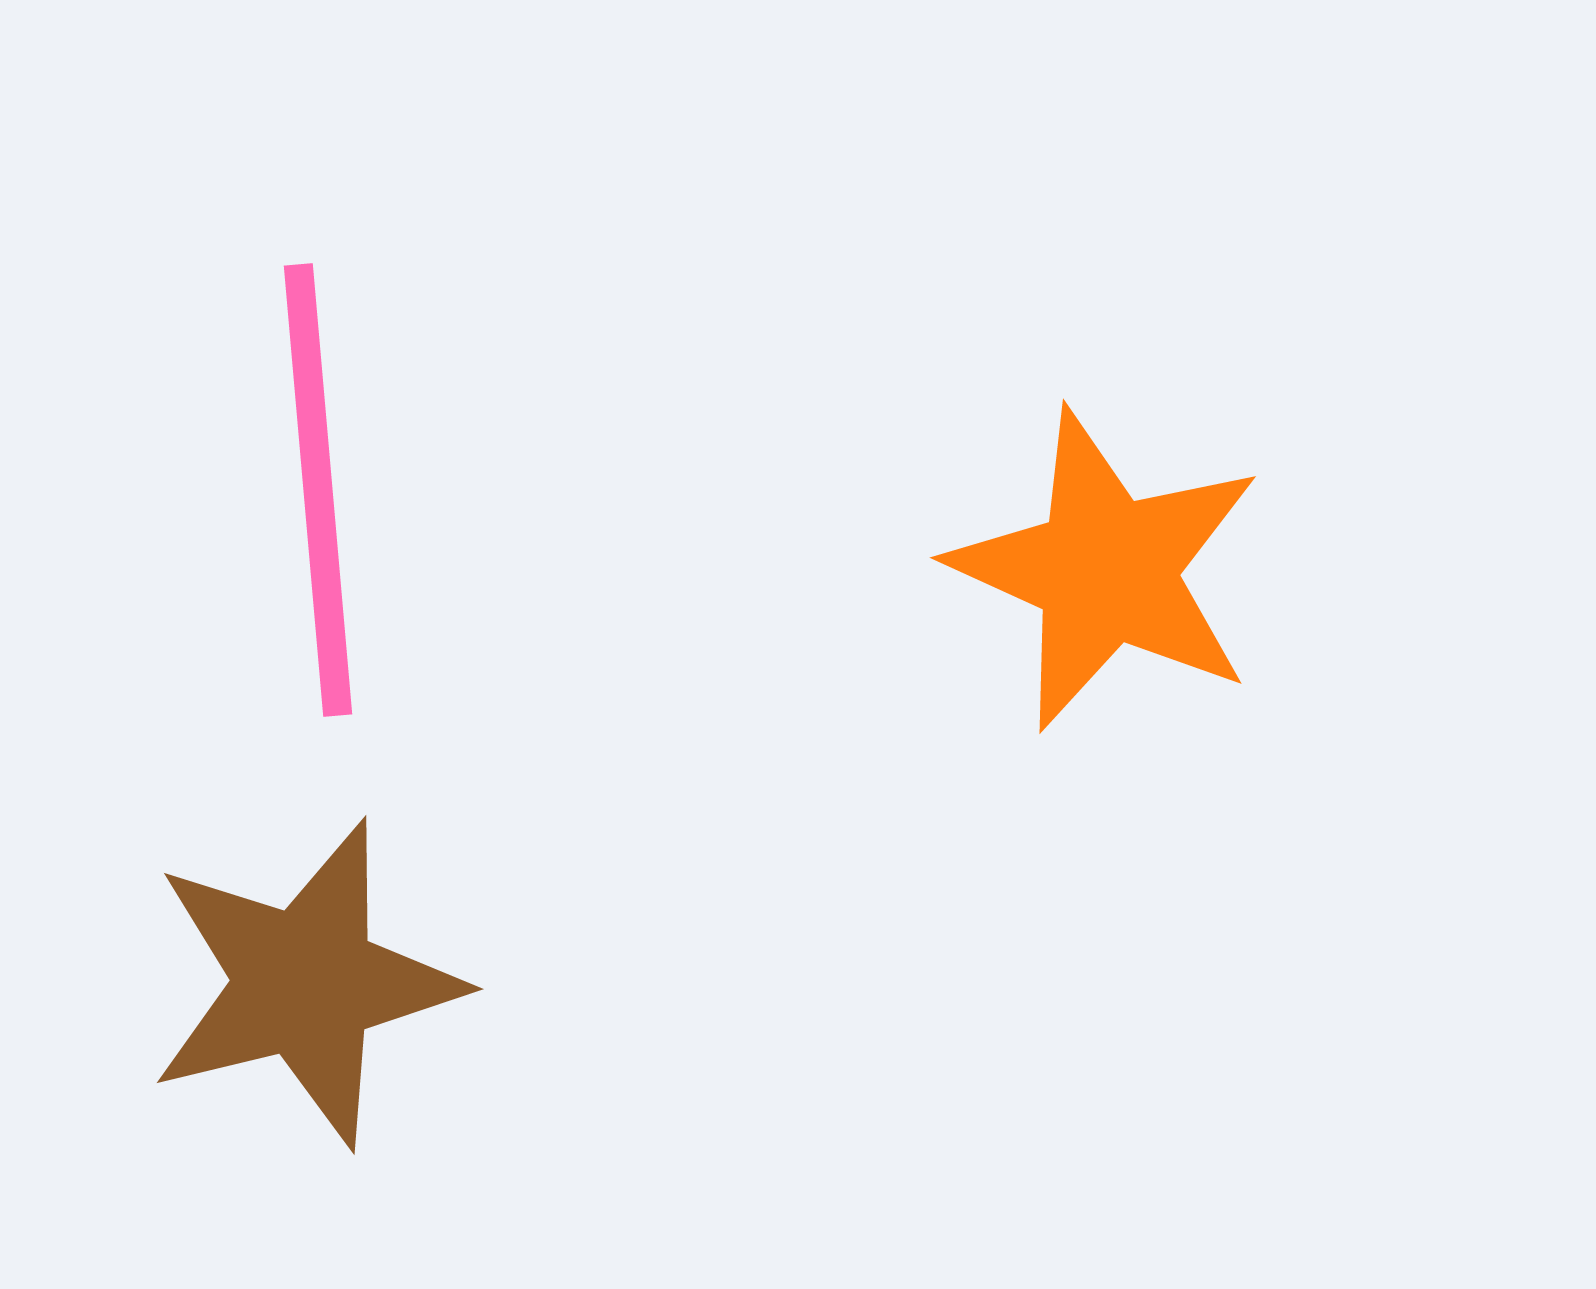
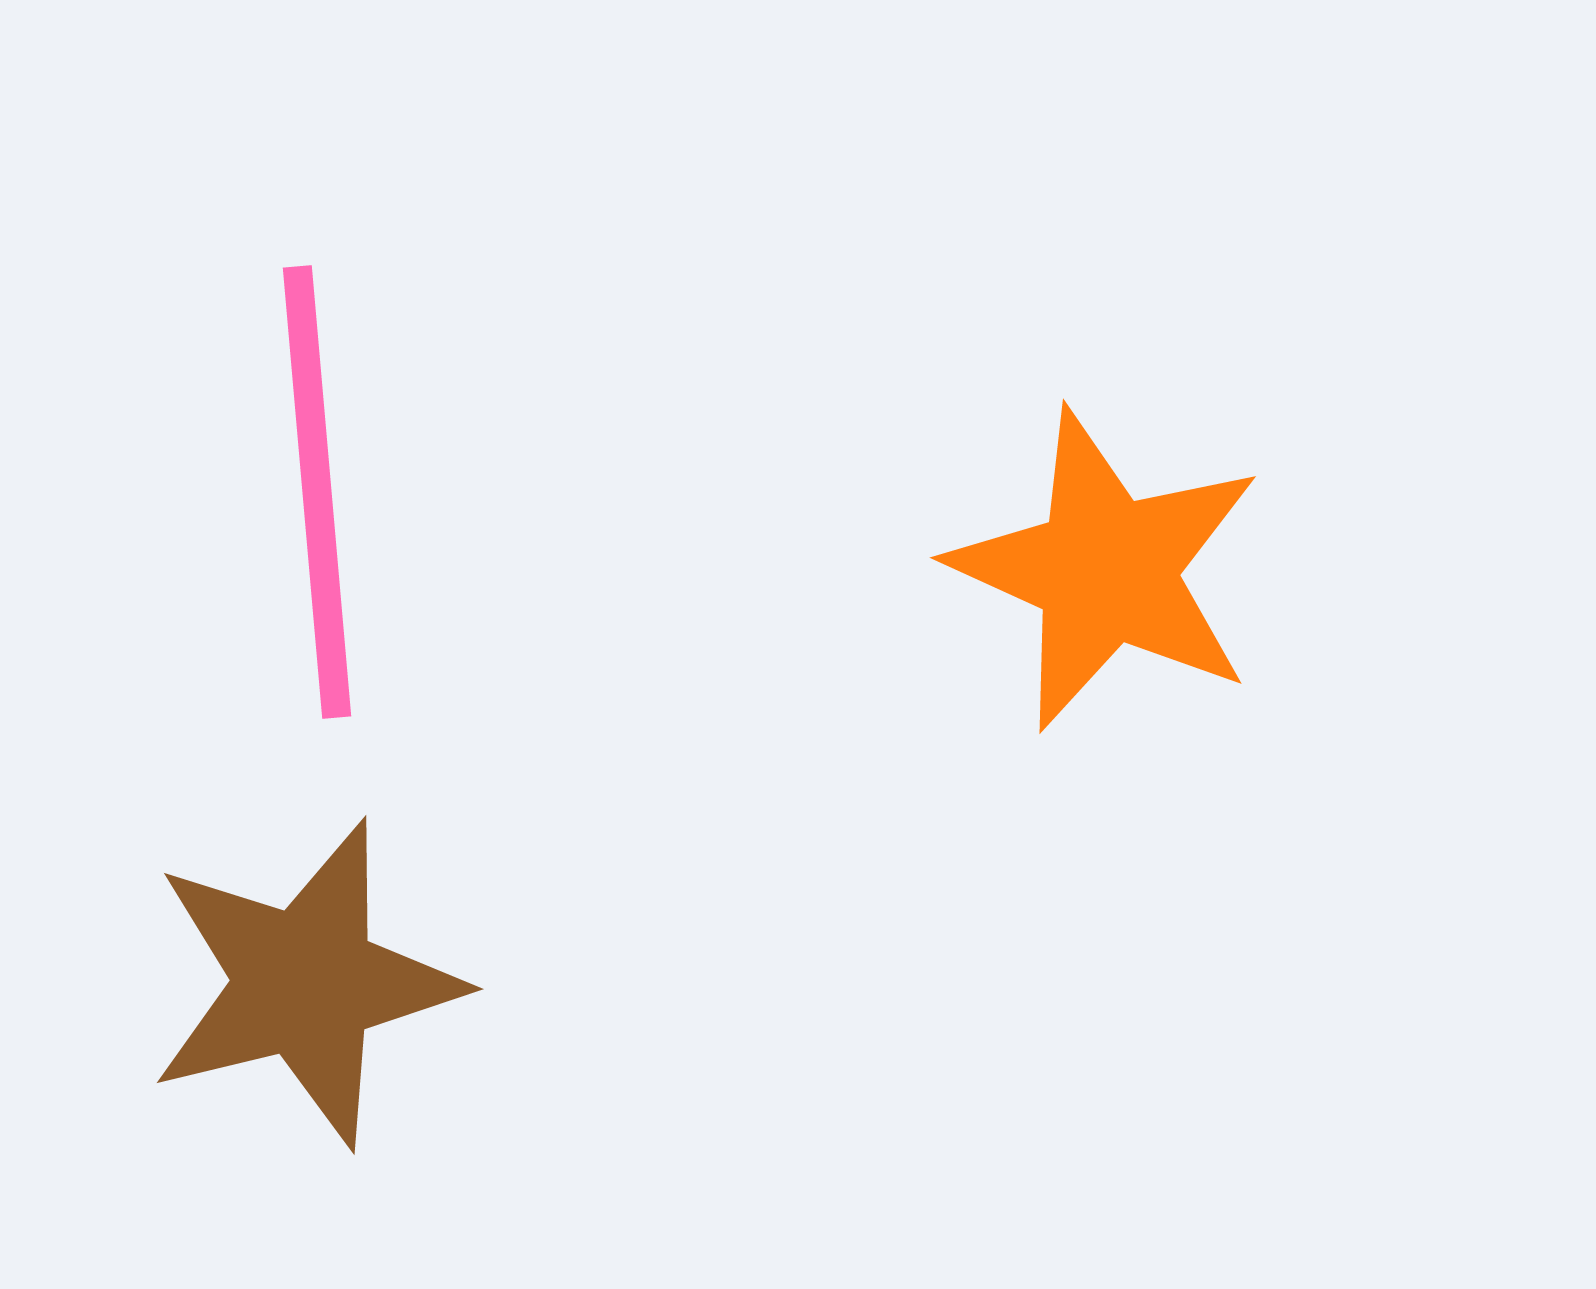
pink line: moved 1 px left, 2 px down
